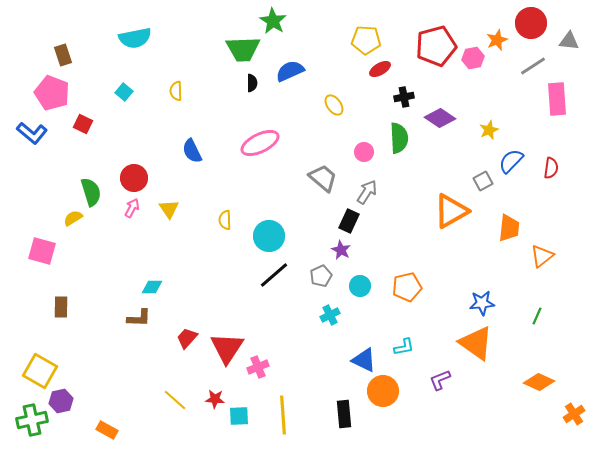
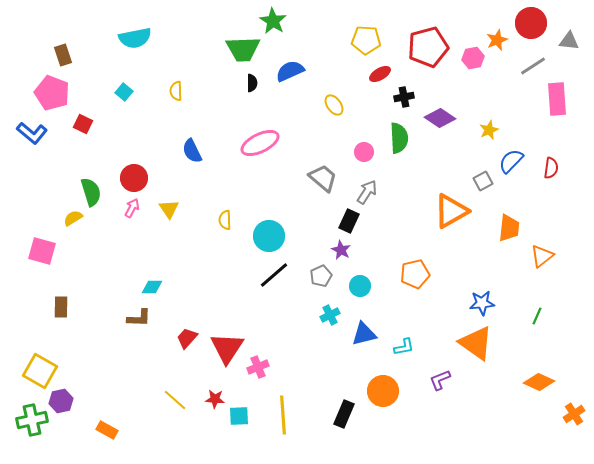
red pentagon at (436, 46): moved 8 px left, 1 px down
red ellipse at (380, 69): moved 5 px down
orange pentagon at (407, 287): moved 8 px right, 13 px up
blue triangle at (364, 360): moved 26 px up; rotated 40 degrees counterclockwise
black rectangle at (344, 414): rotated 28 degrees clockwise
